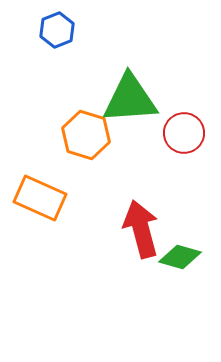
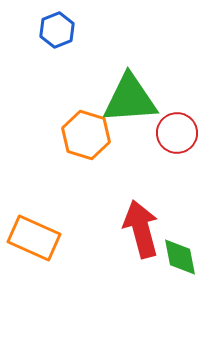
red circle: moved 7 px left
orange rectangle: moved 6 px left, 40 px down
green diamond: rotated 63 degrees clockwise
